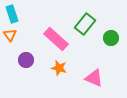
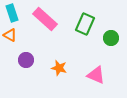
cyan rectangle: moved 1 px up
green rectangle: rotated 15 degrees counterclockwise
orange triangle: rotated 24 degrees counterclockwise
pink rectangle: moved 11 px left, 20 px up
pink triangle: moved 2 px right, 3 px up
